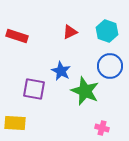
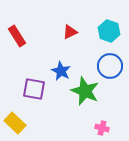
cyan hexagon: moved 2 px right
red rectangle: rotated 40 degrees clockwise
yellow rectangle: rotated 40 degrees clockwise
